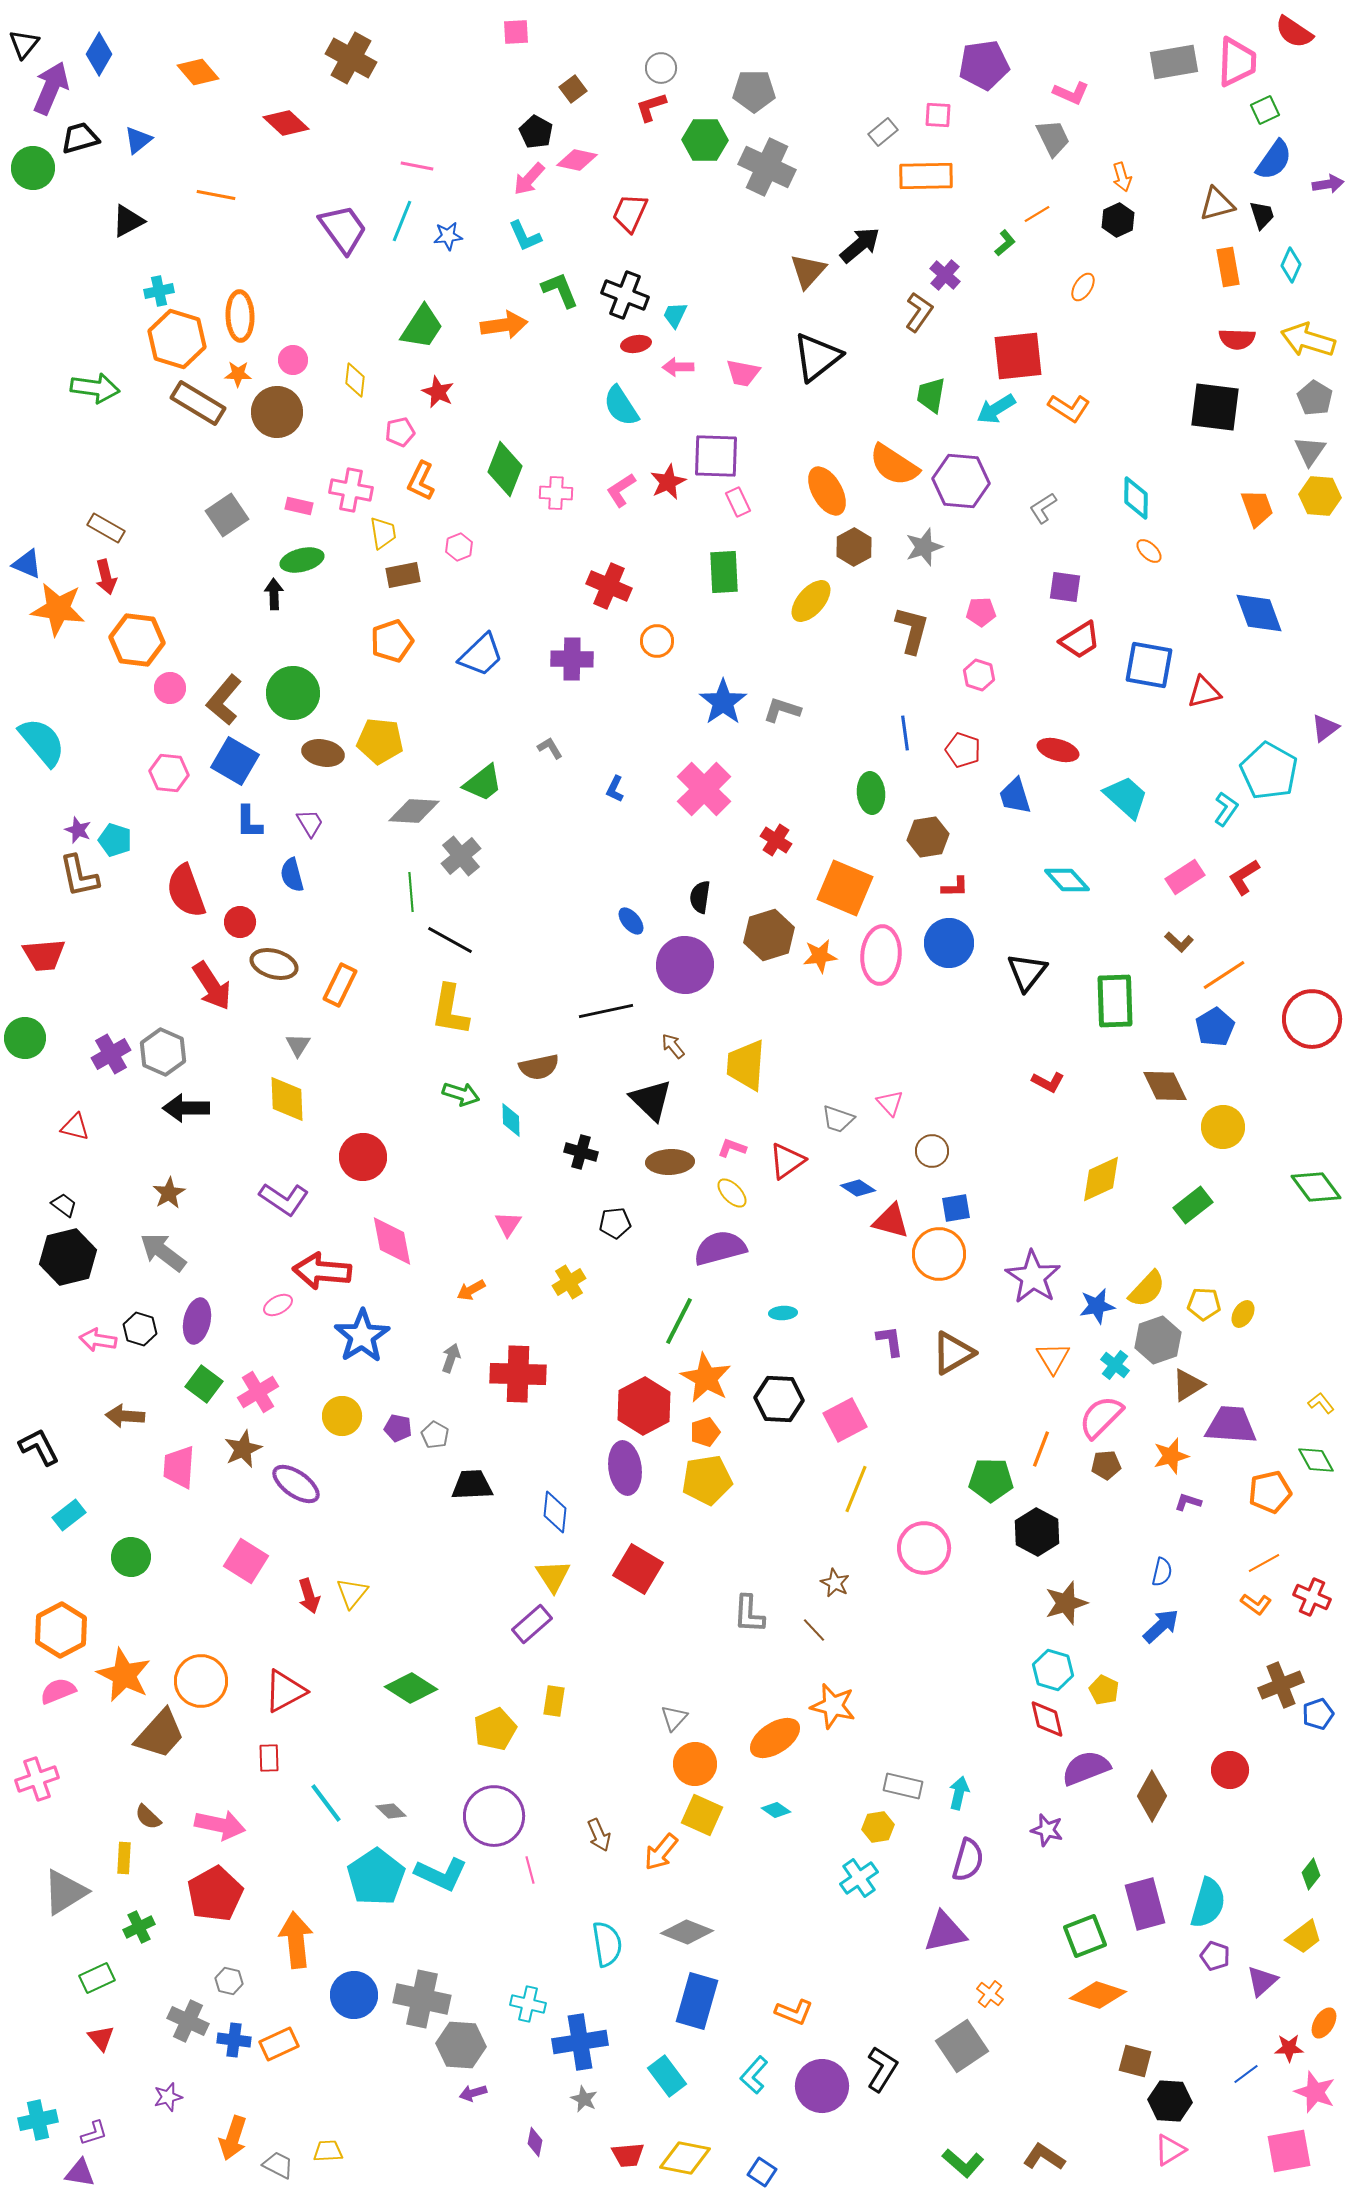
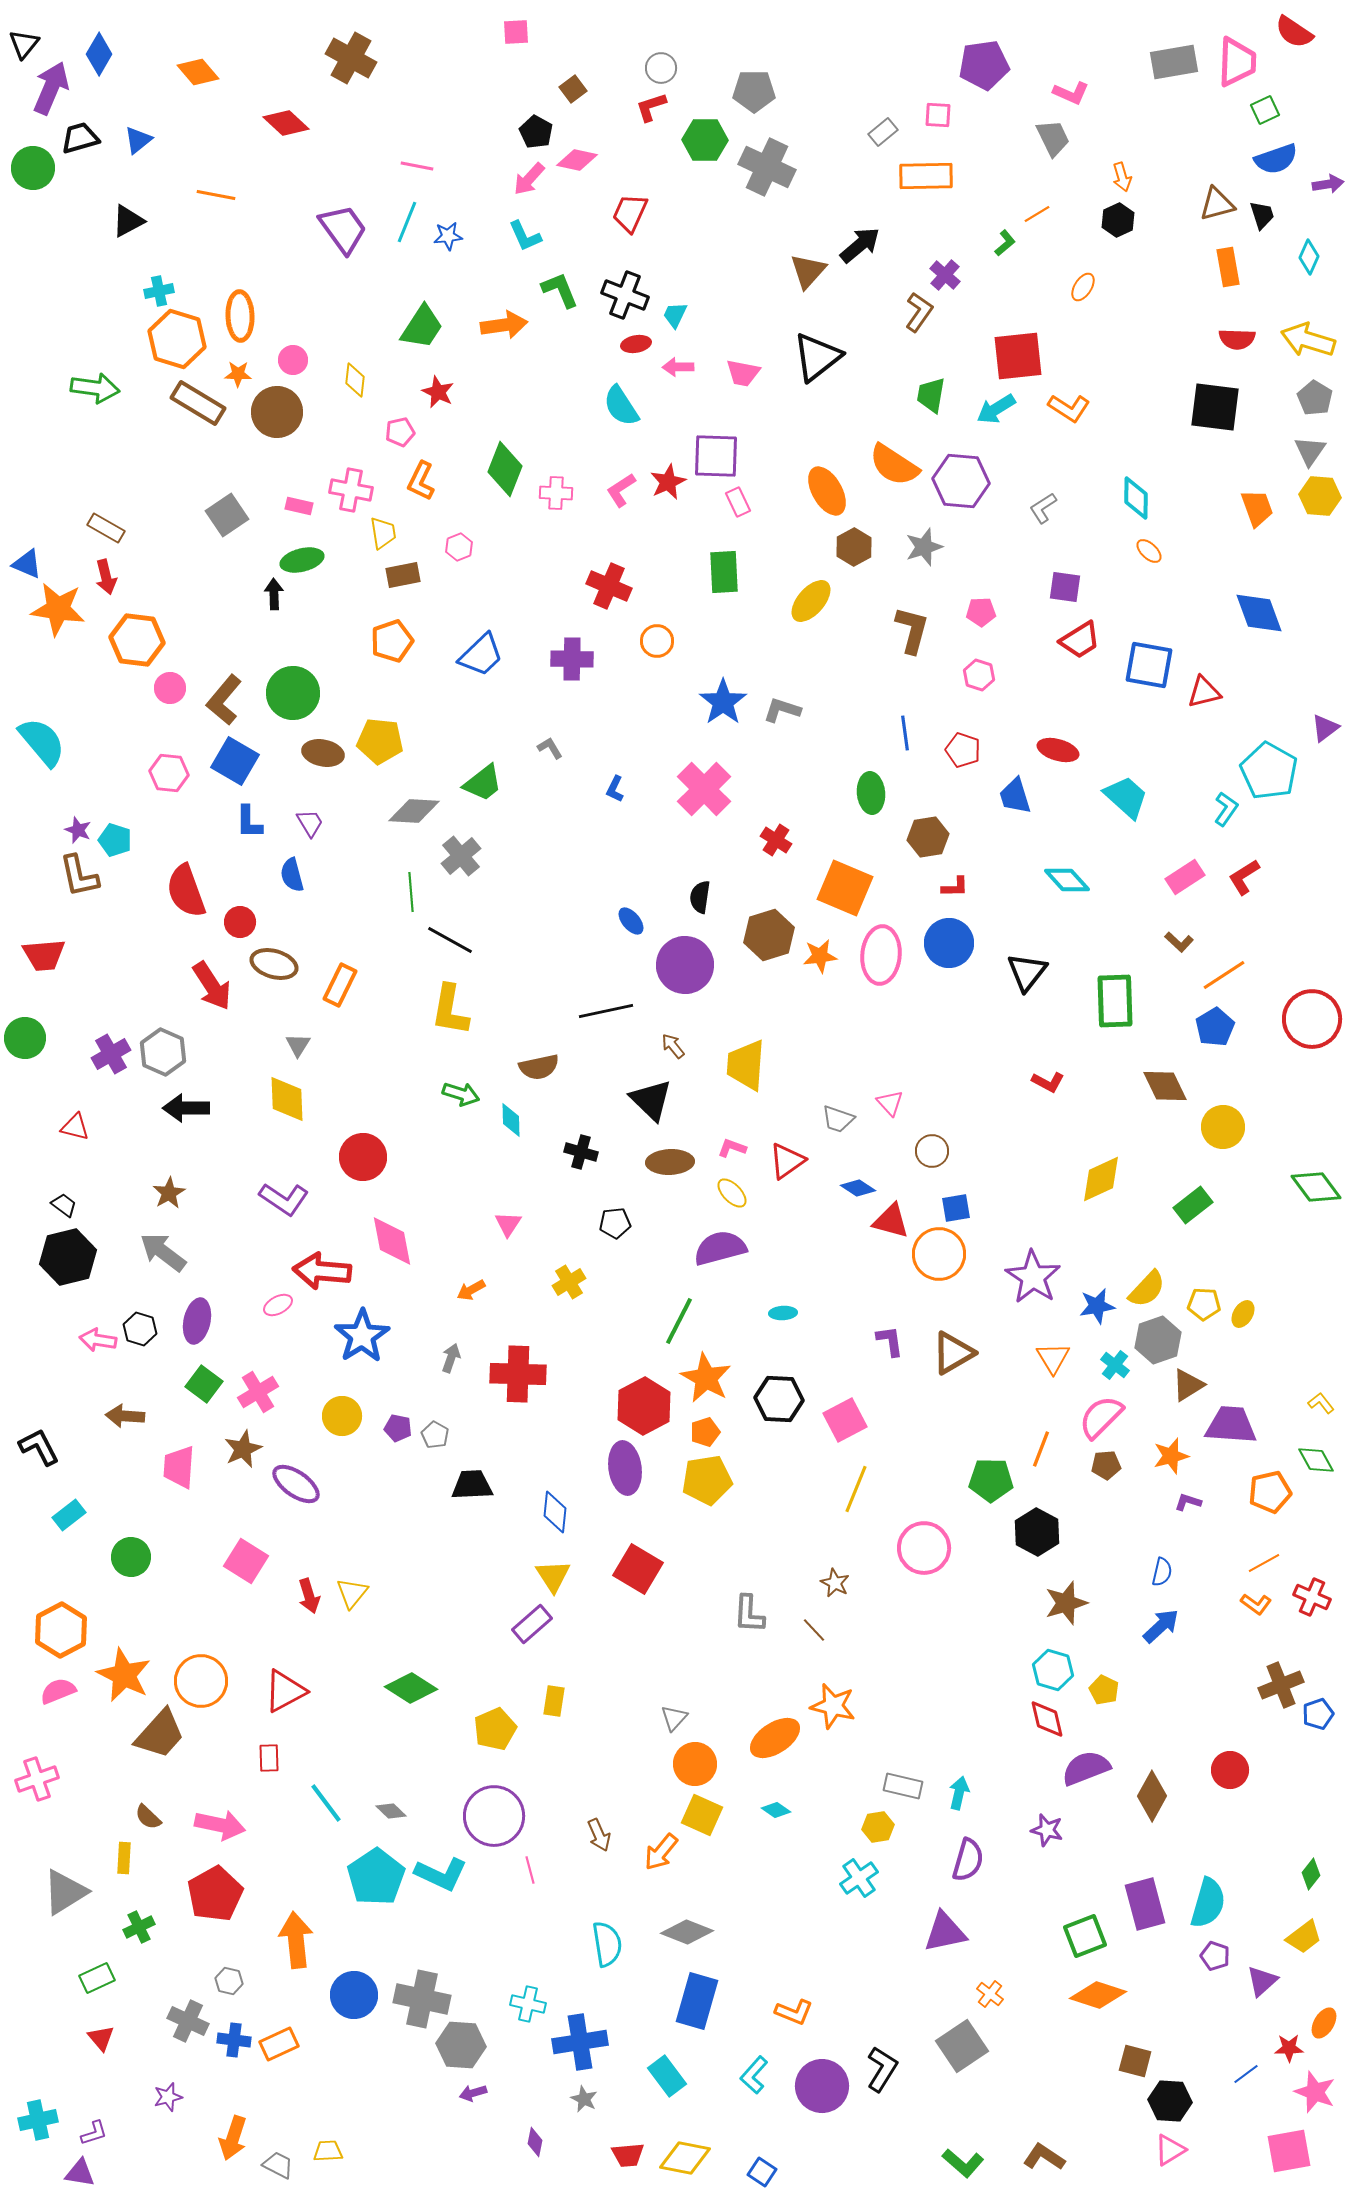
blue semicircle at (1274, 160): moved 2 px right, 1 px up; rotated 36 degrees clockwise
cyan line at (402, 221): moved 5 px right, 1 px down
cyan diamond at (1291, 265): moved 18 px right, 8 px up
